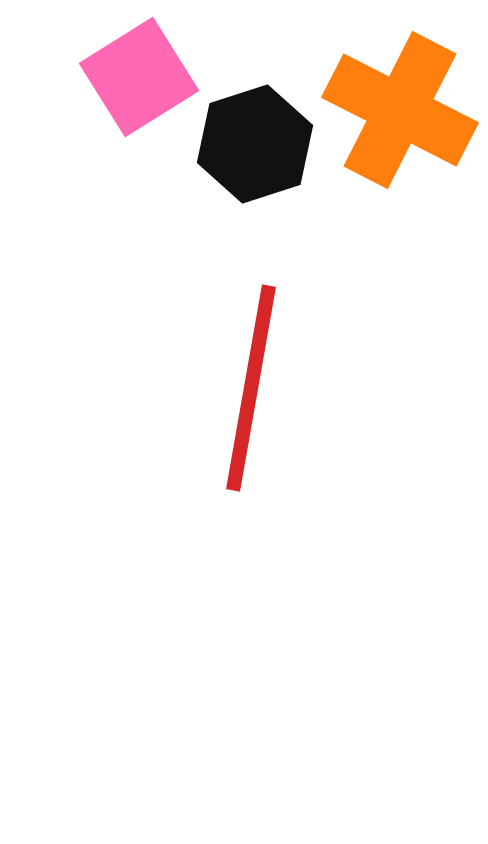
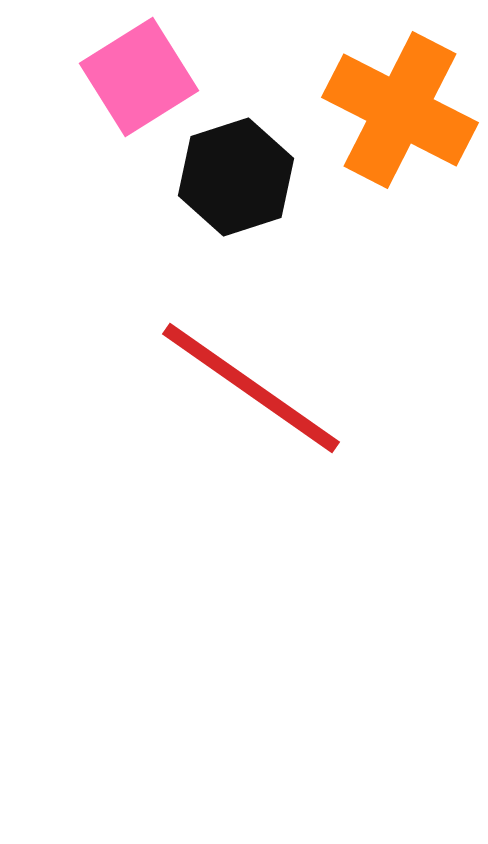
black hexagon: moved 19 px left, 33 px down
red line: rotated 65 degrees counterclockwise
